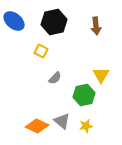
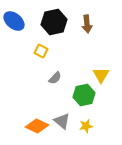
brown arrow: moved 9 px left, 2 px up
